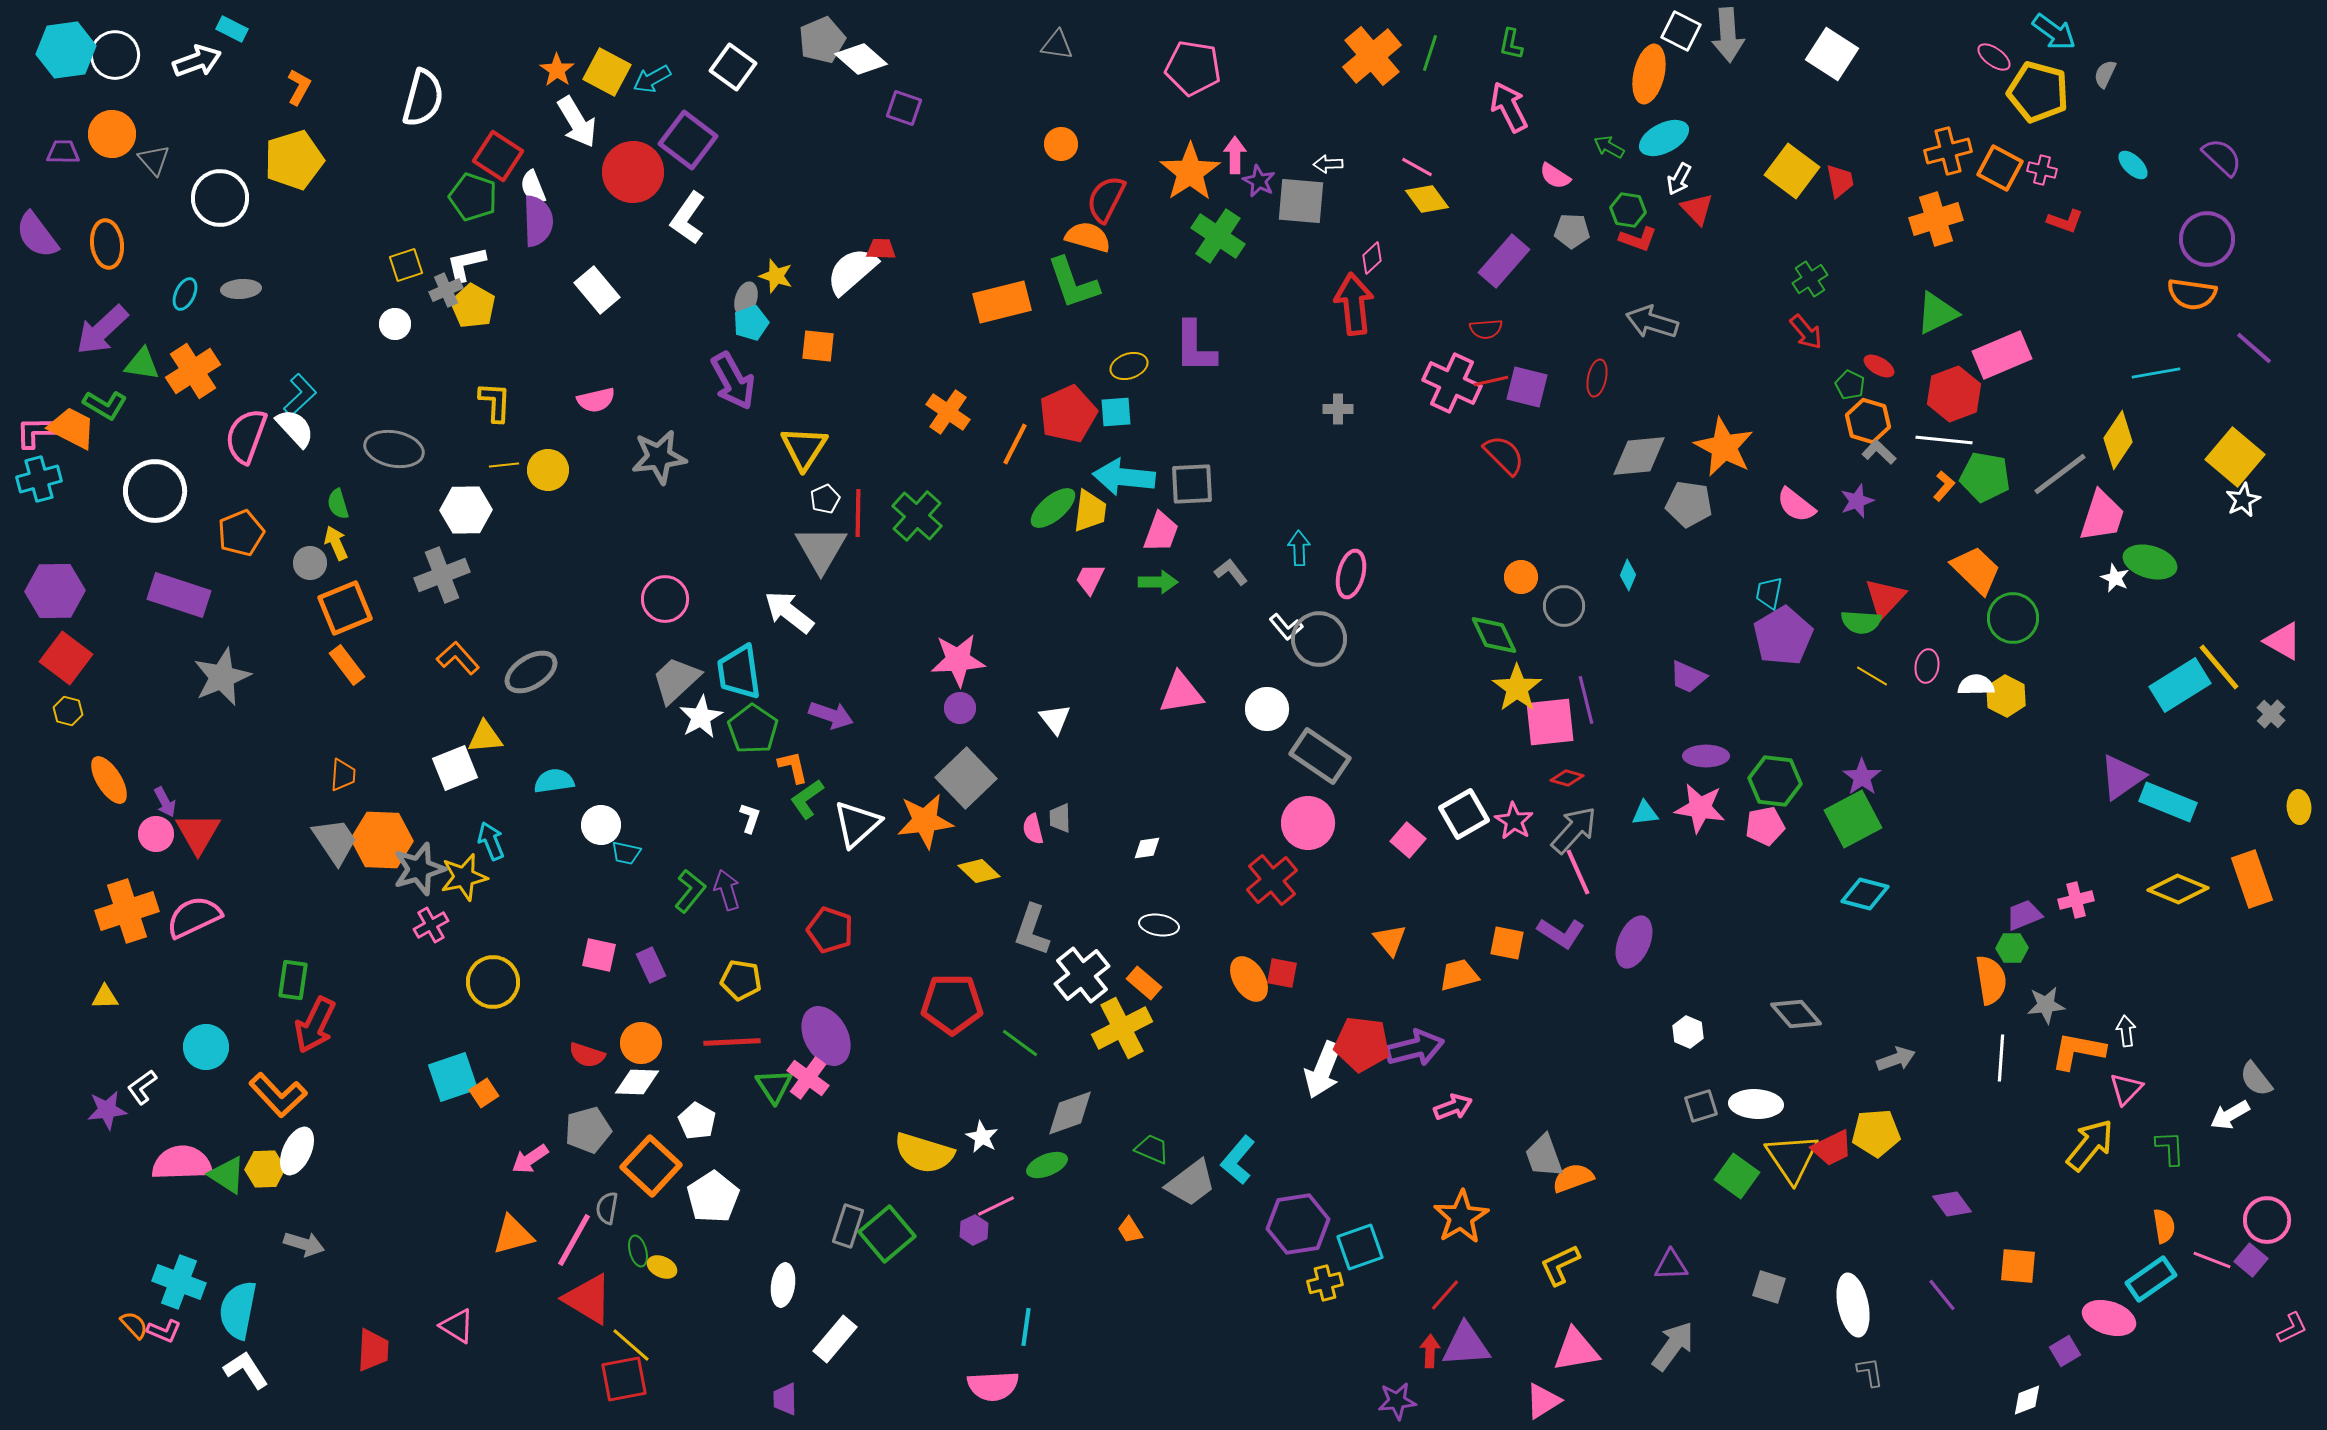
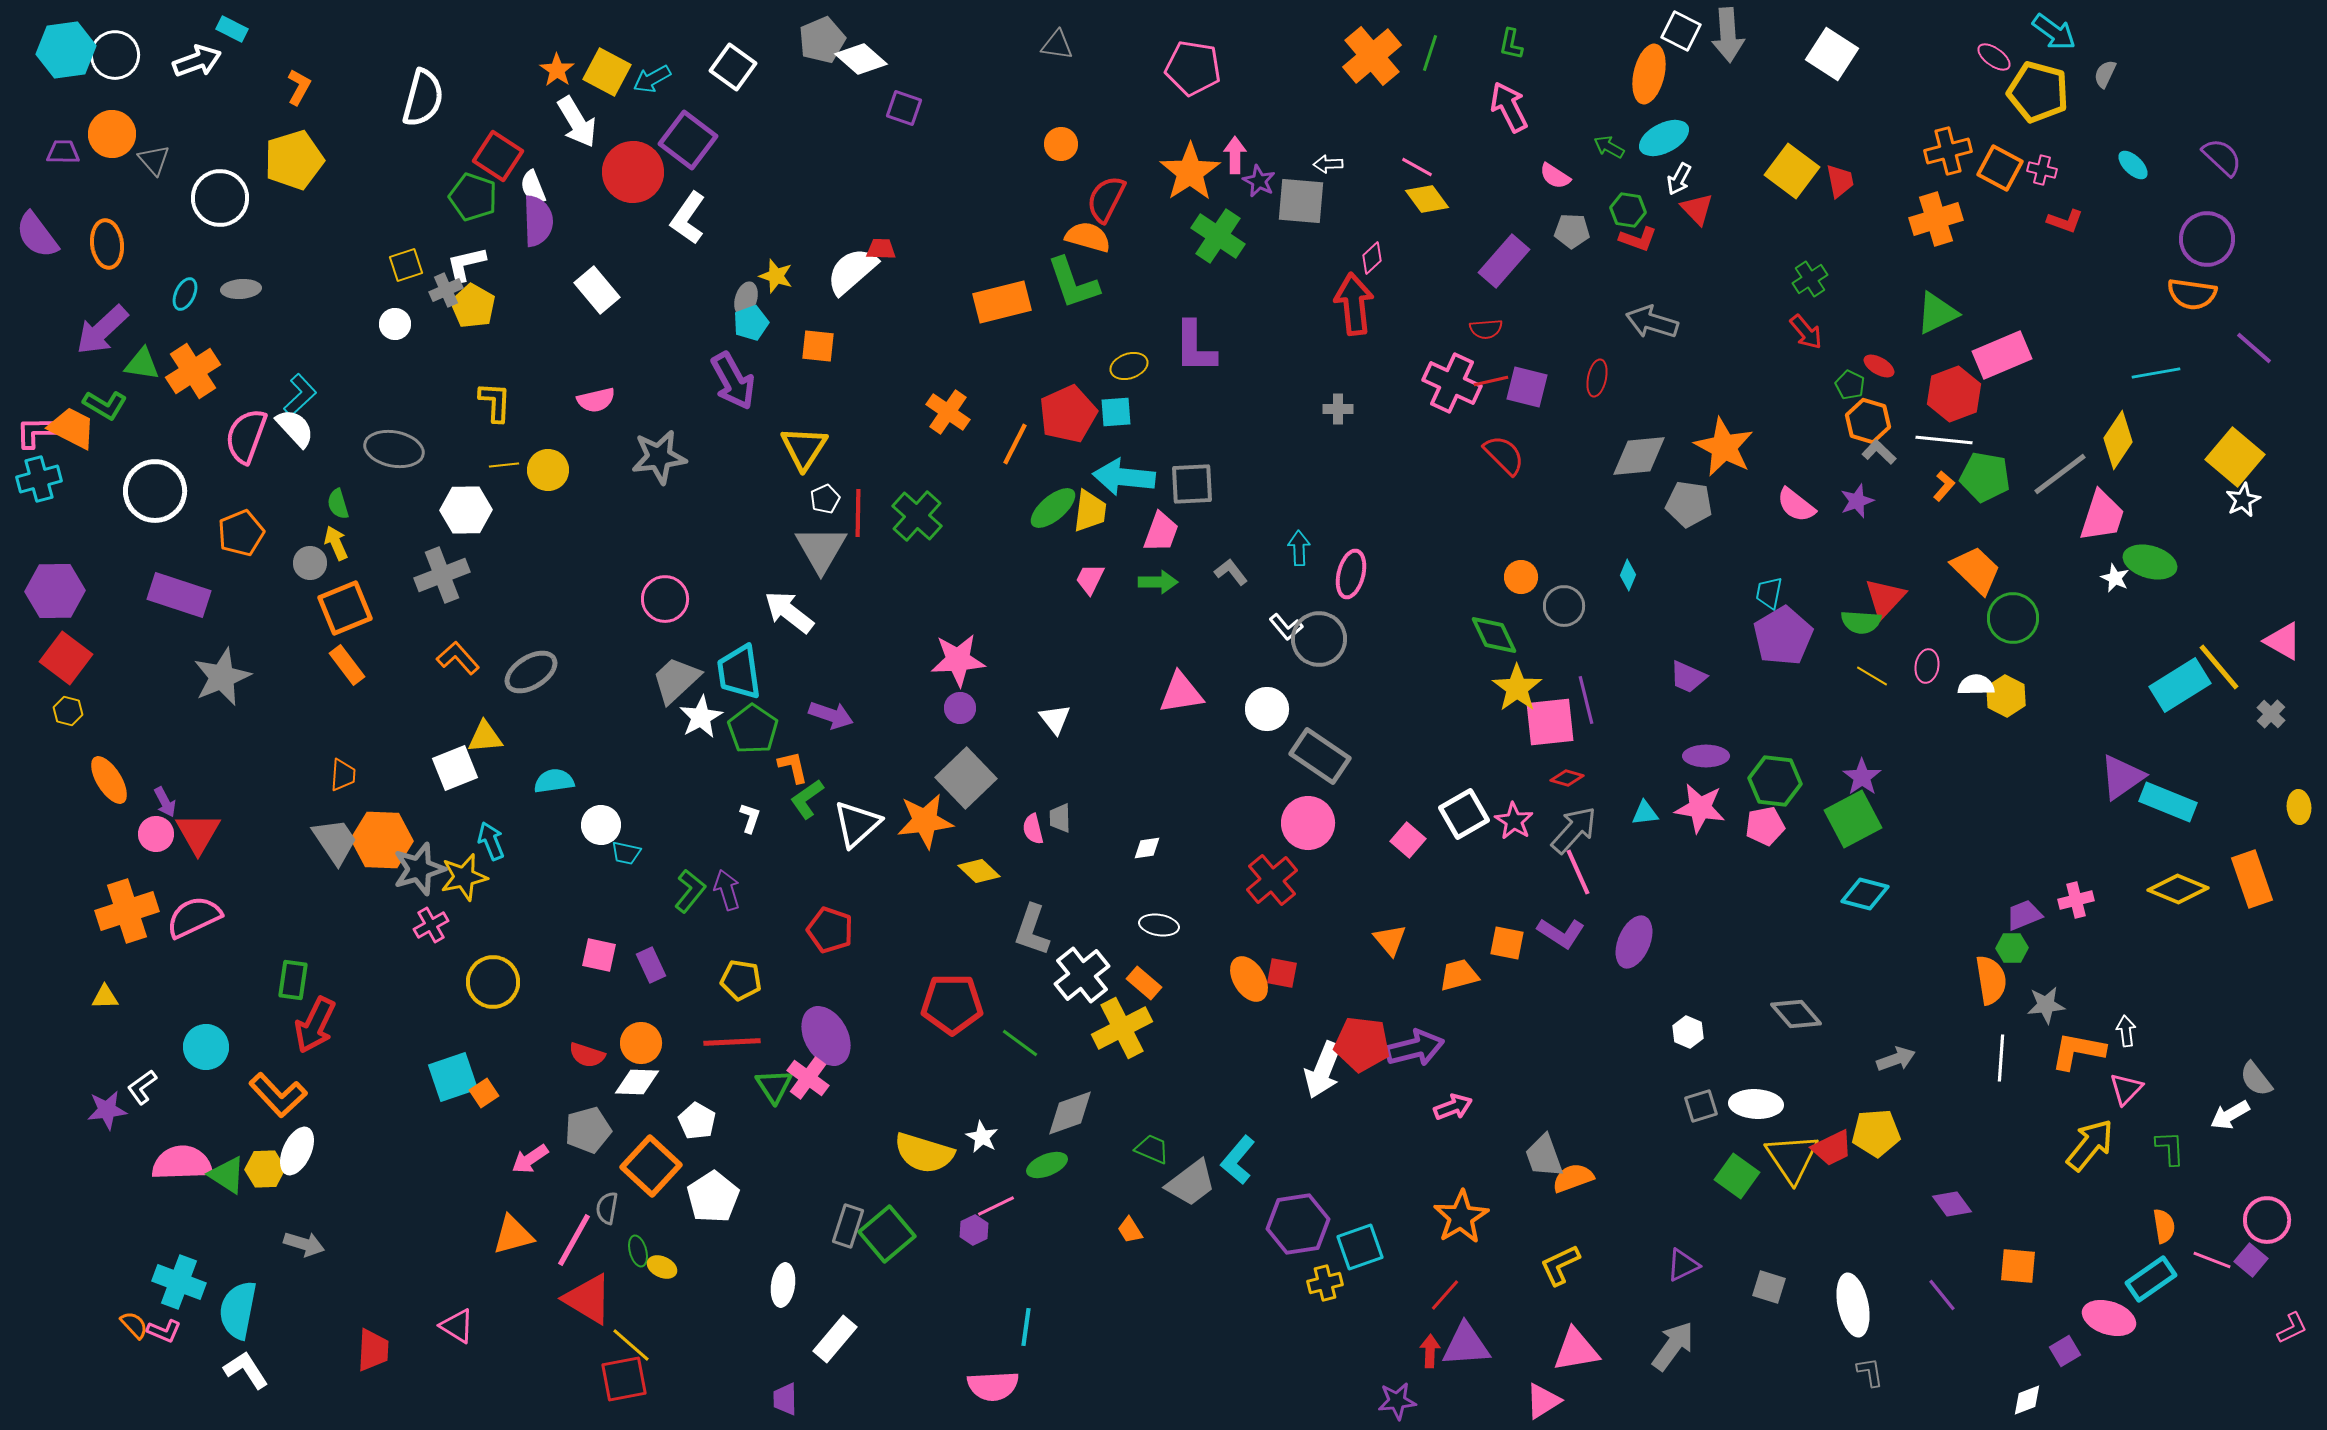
purple triangle at (1671, 1265): moved 12 px right; rotated 24 degrees counterclockwise
